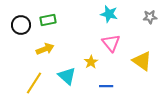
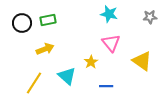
black circle: moved 1 px right, 2 px up
